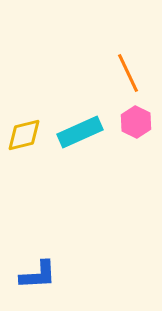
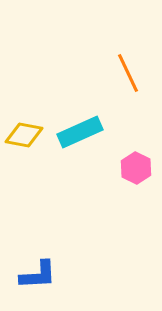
pink hexagon: moved 46 px down
yellow diamond: rotated 24 degrees clockwise
